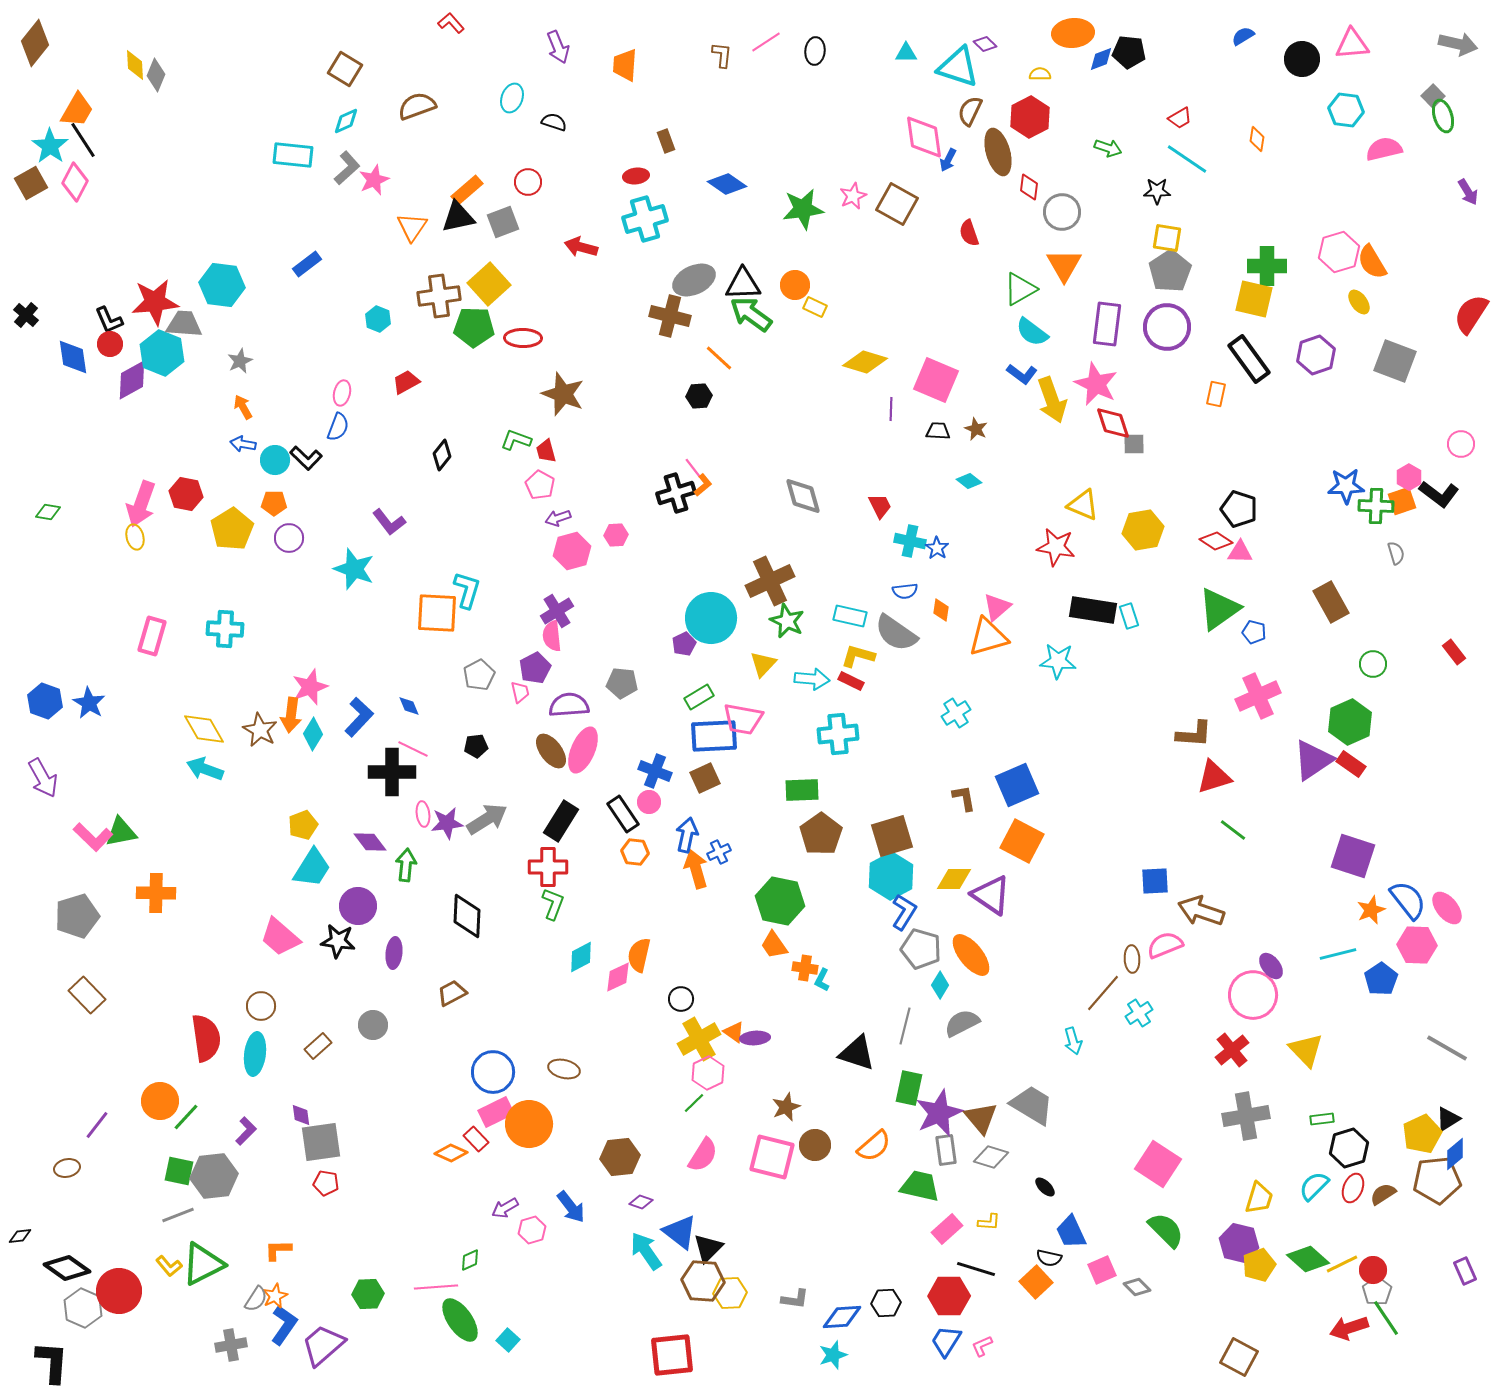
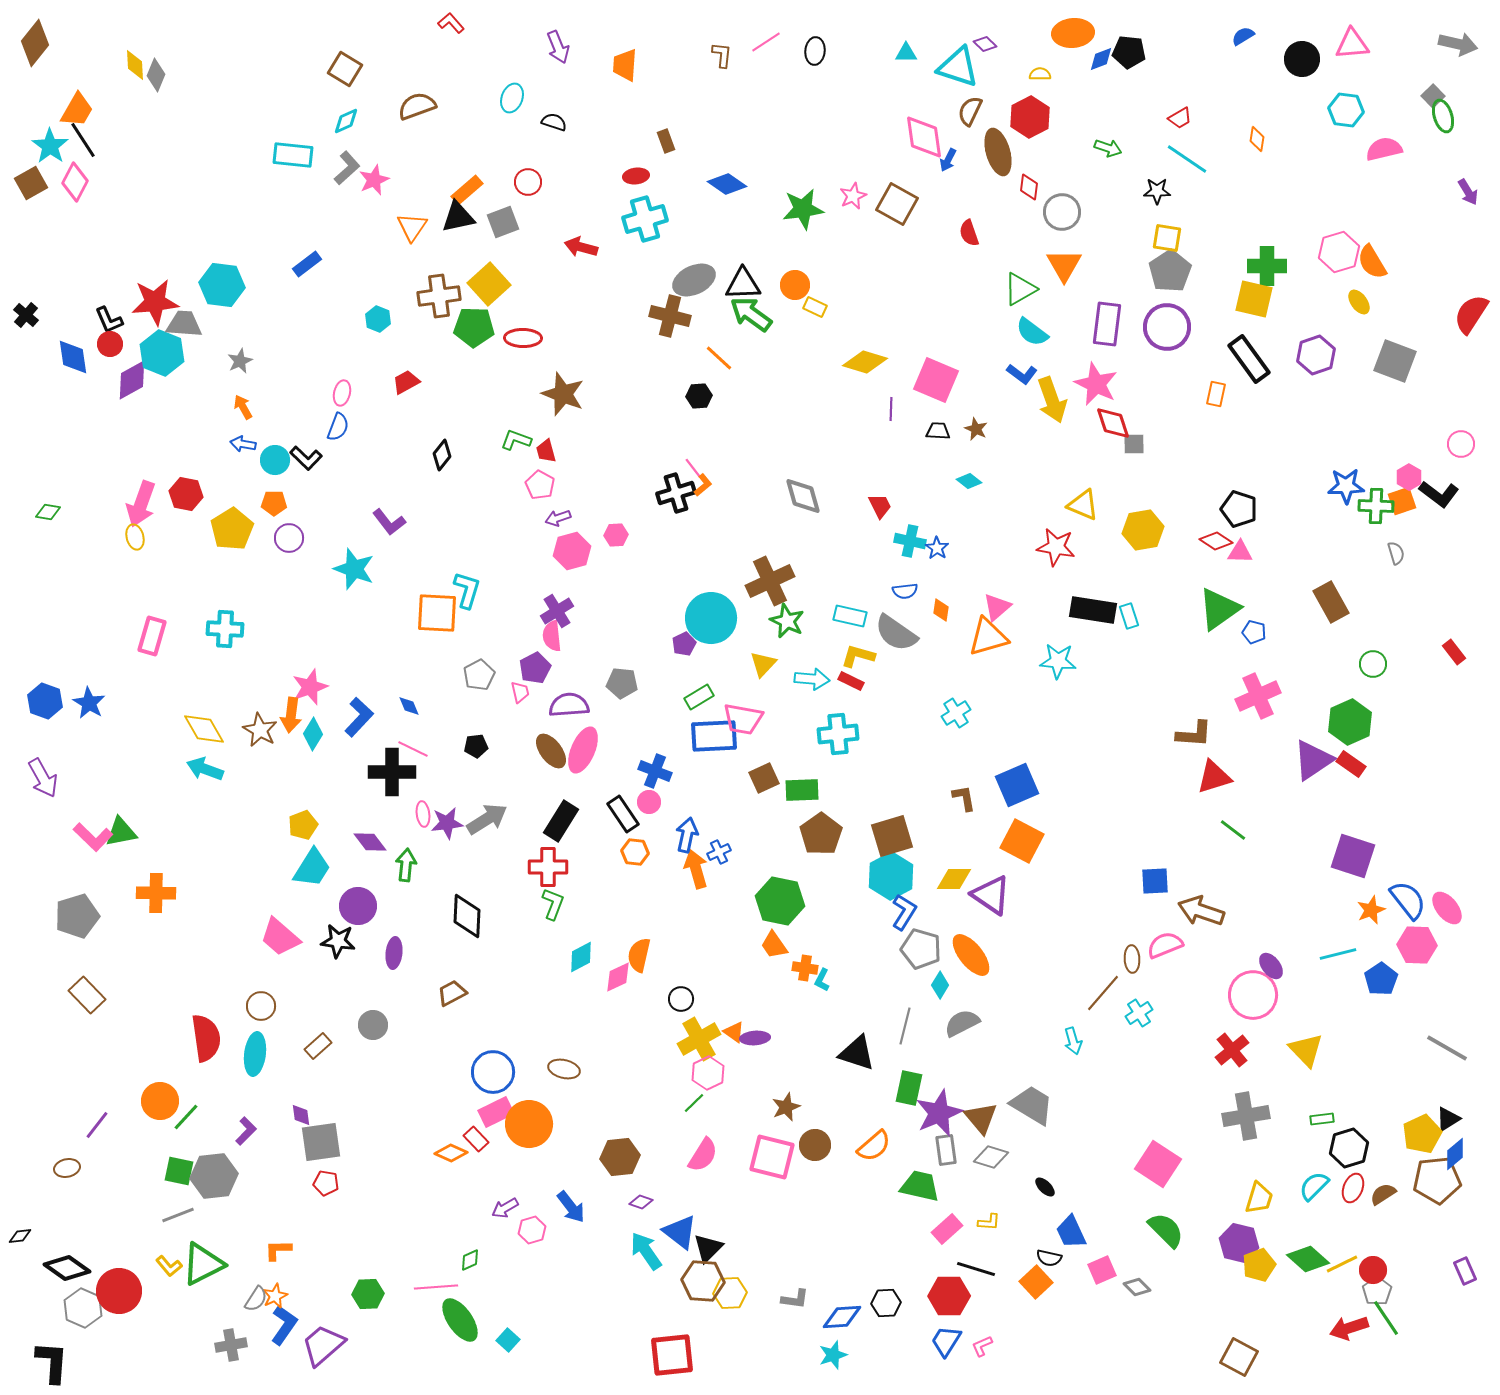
brown square at (705, 778): moved 59 px right
